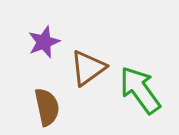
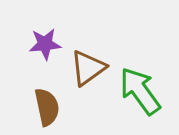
purple star: moved 1 px right, 2 px down; rotated 16 degrees clockwise
green arrow: moved 1 px down
